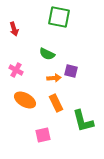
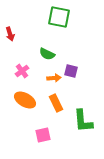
red arrow: moved 4 px left, 5 px down
pink cross: moved 6 px right, 1 px down; rotated 24 degrees clockwise
green L-shape: rotated 10 degrees clockwise
